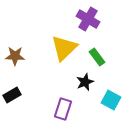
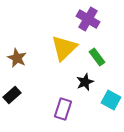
brown star: moved 2 px right, 2 px down; rotated 24 degrees clockwise
black rectangle: rotated 12 degrees counterclockwise
